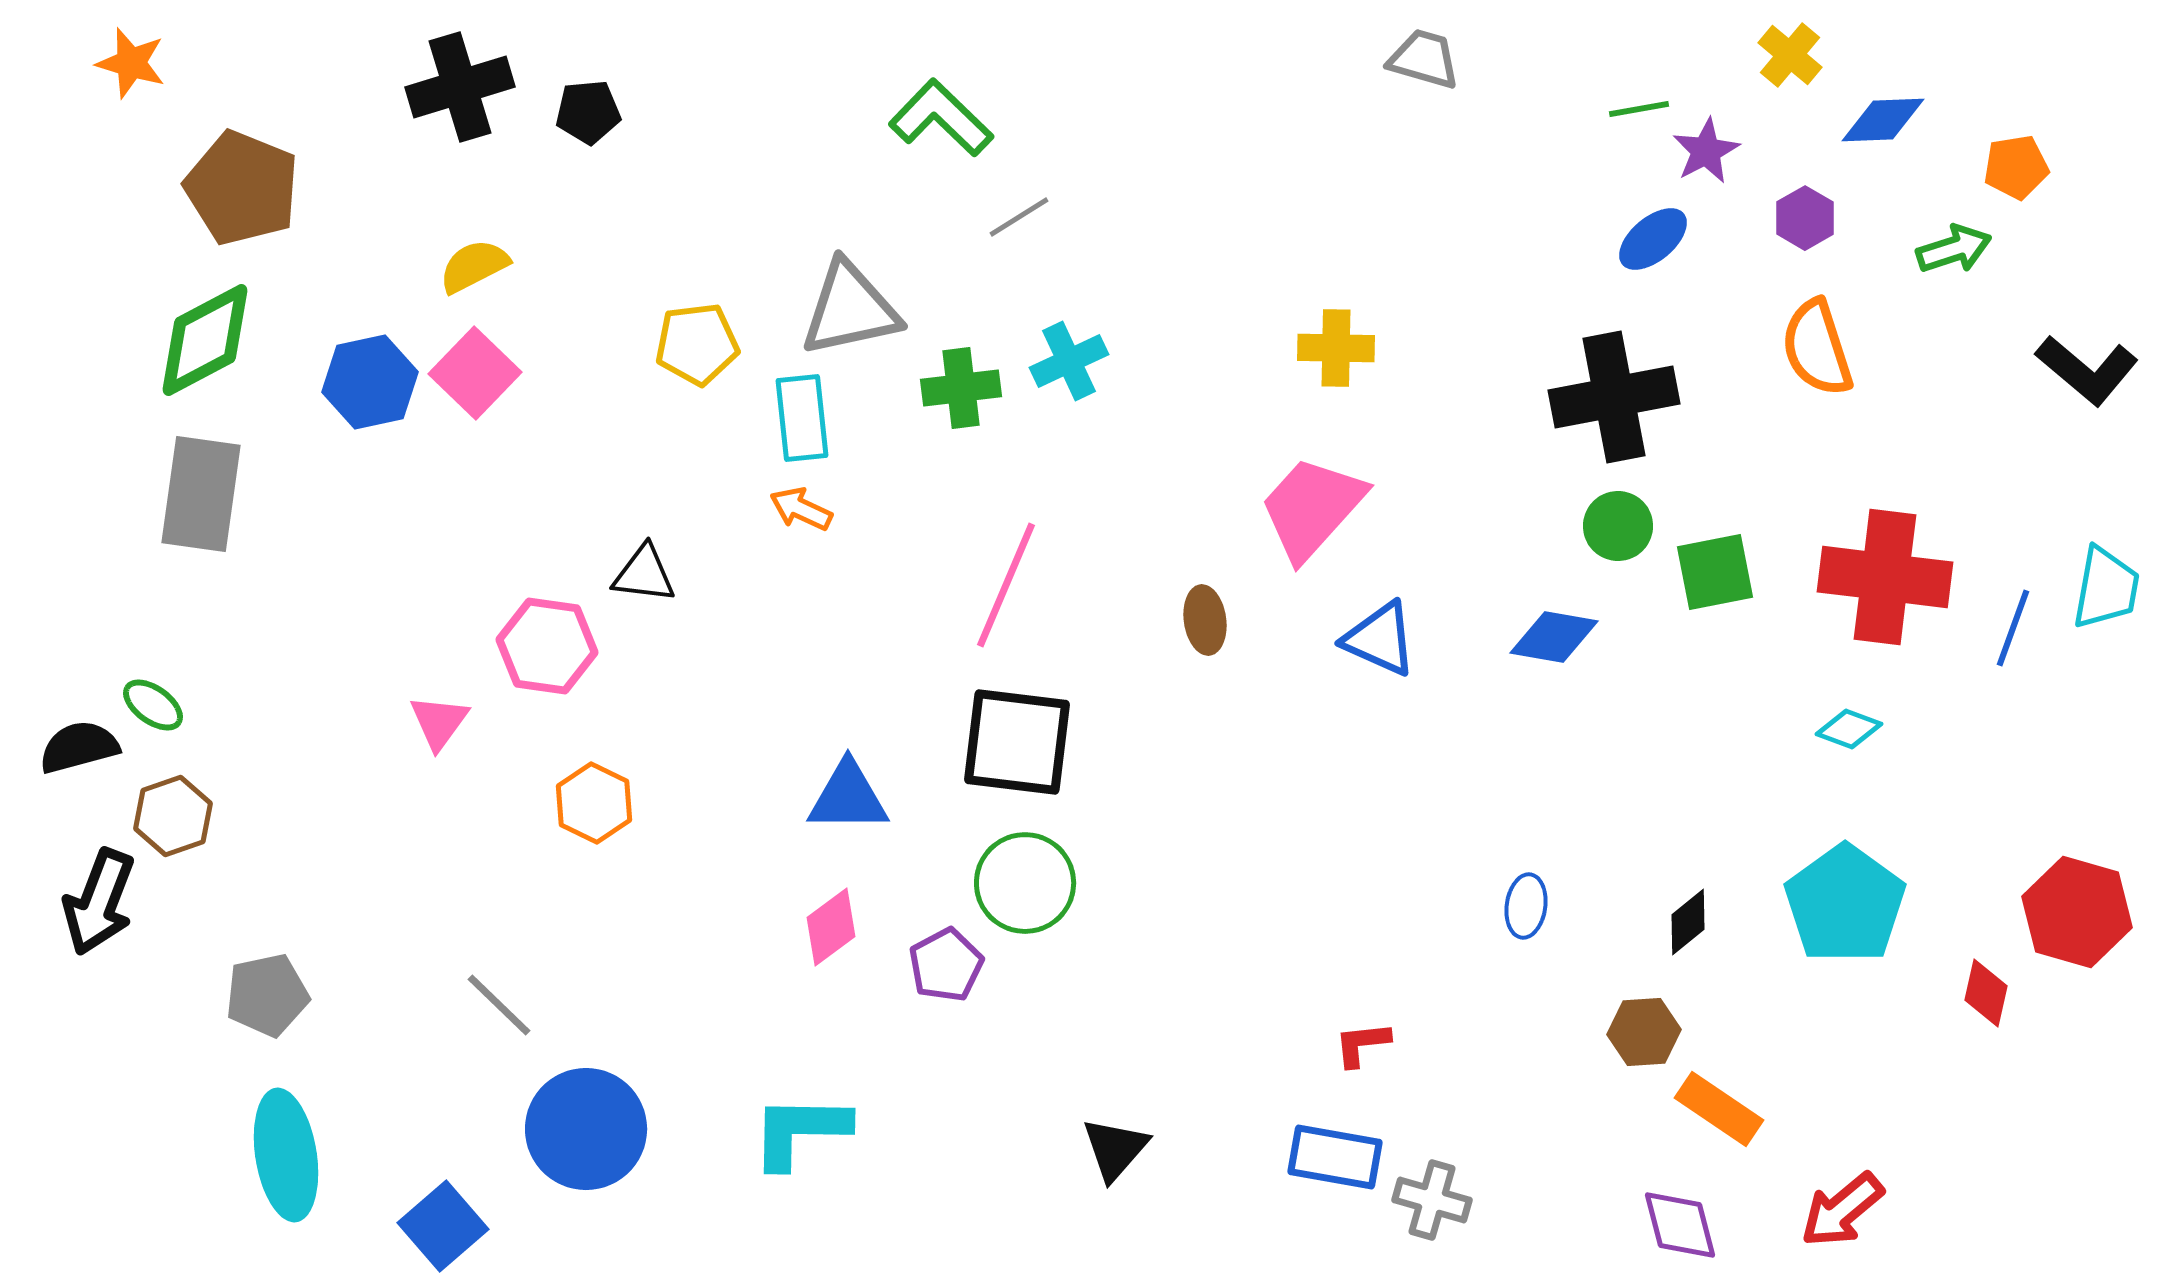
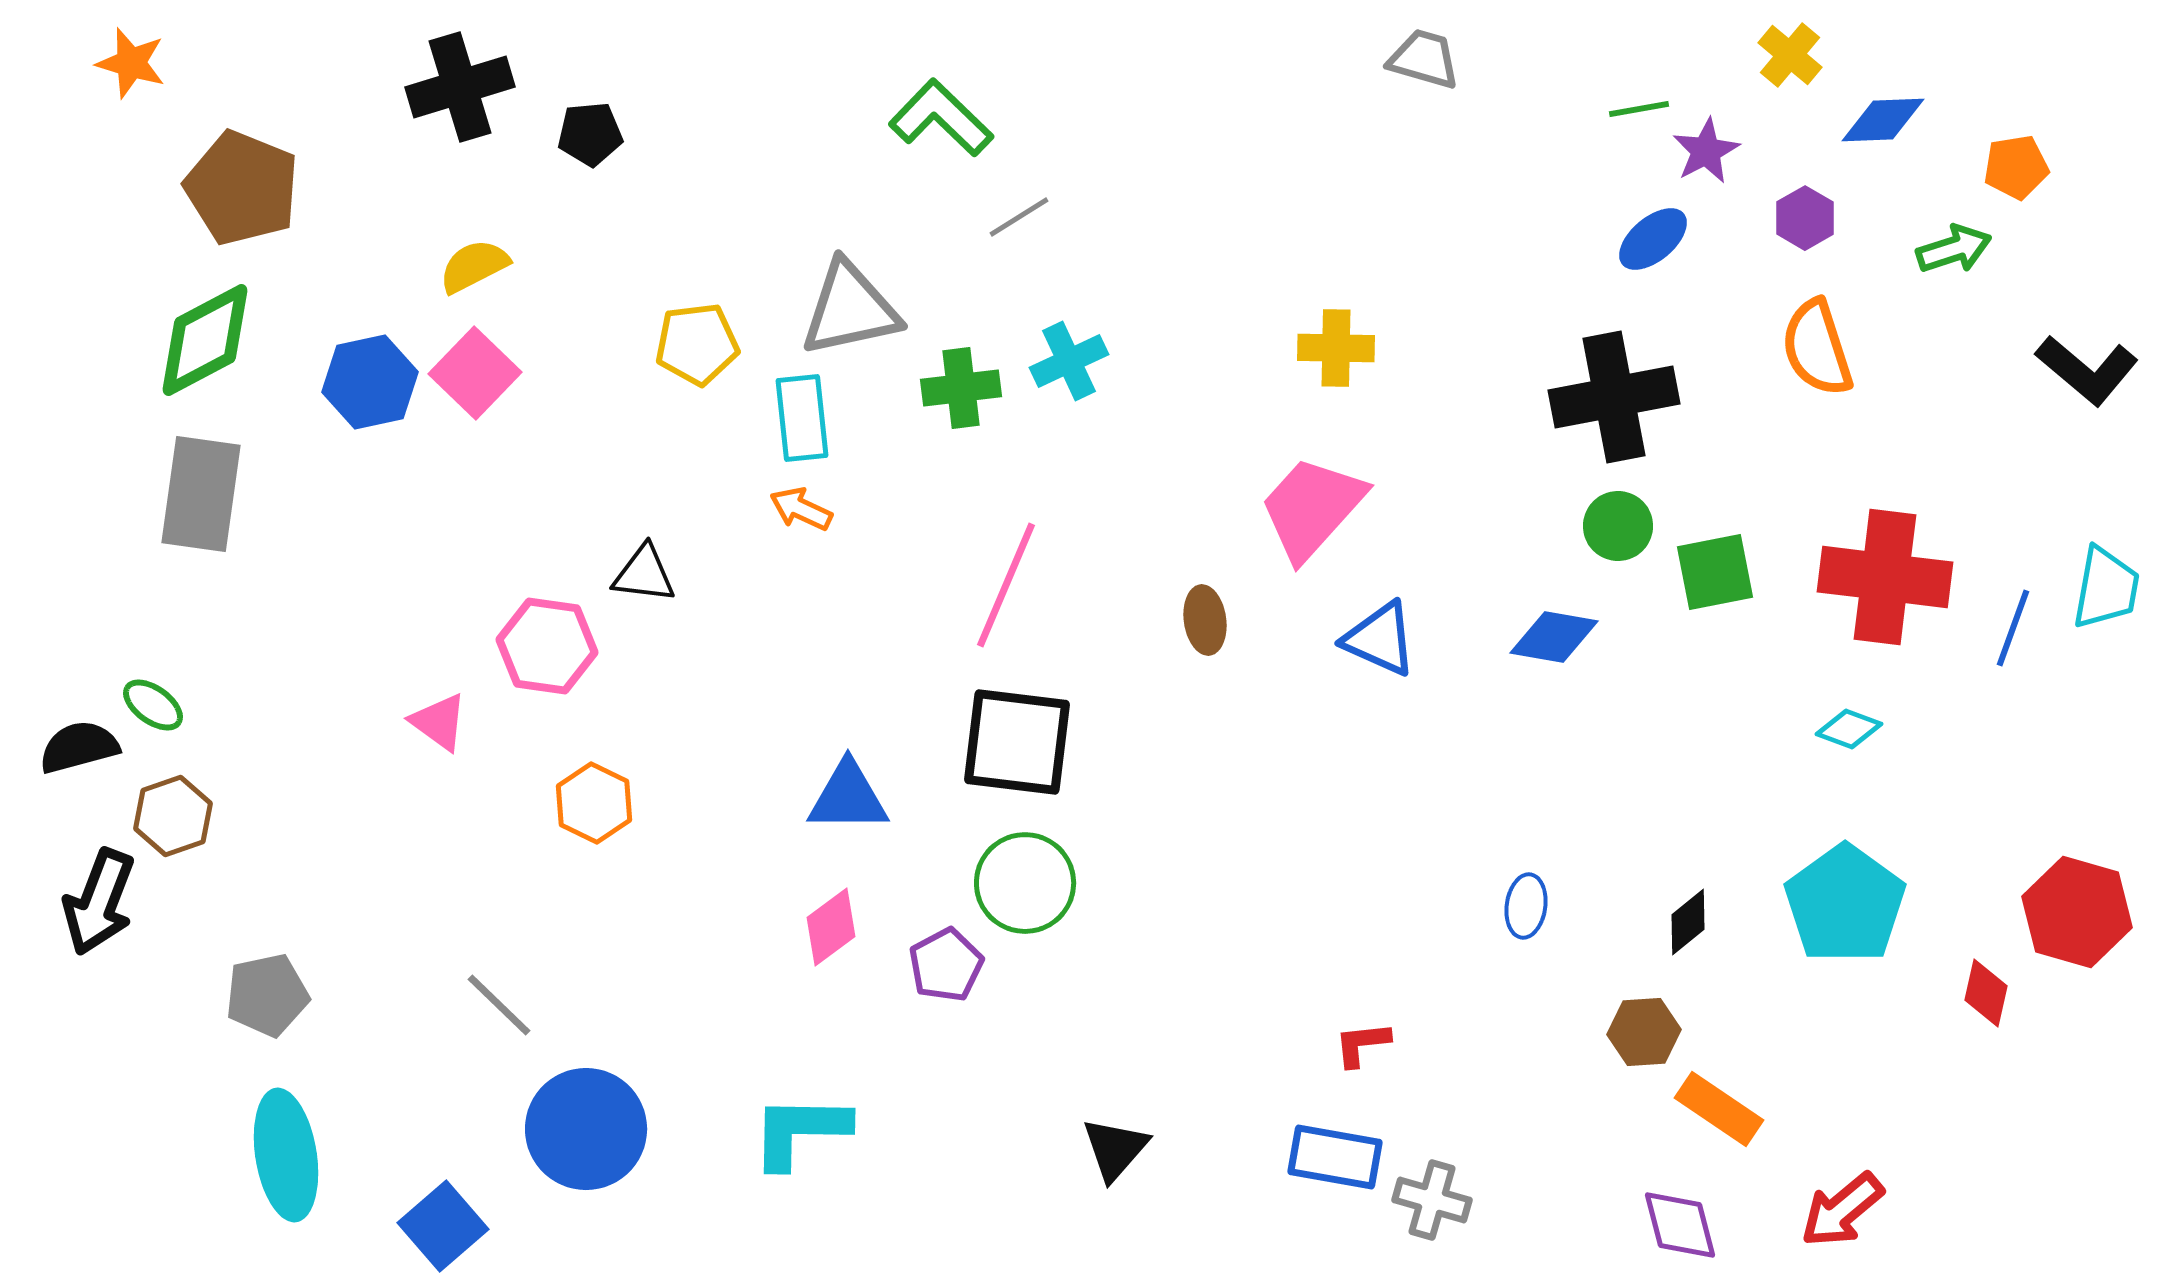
black pentagon at (588, 112): moved 2 px right, 22 px down
pink triangle at (439, 722): rotated 30 degrees counterclockwise
